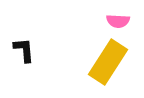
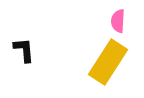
pink semicircle: rotated 90 degrees clockwise
